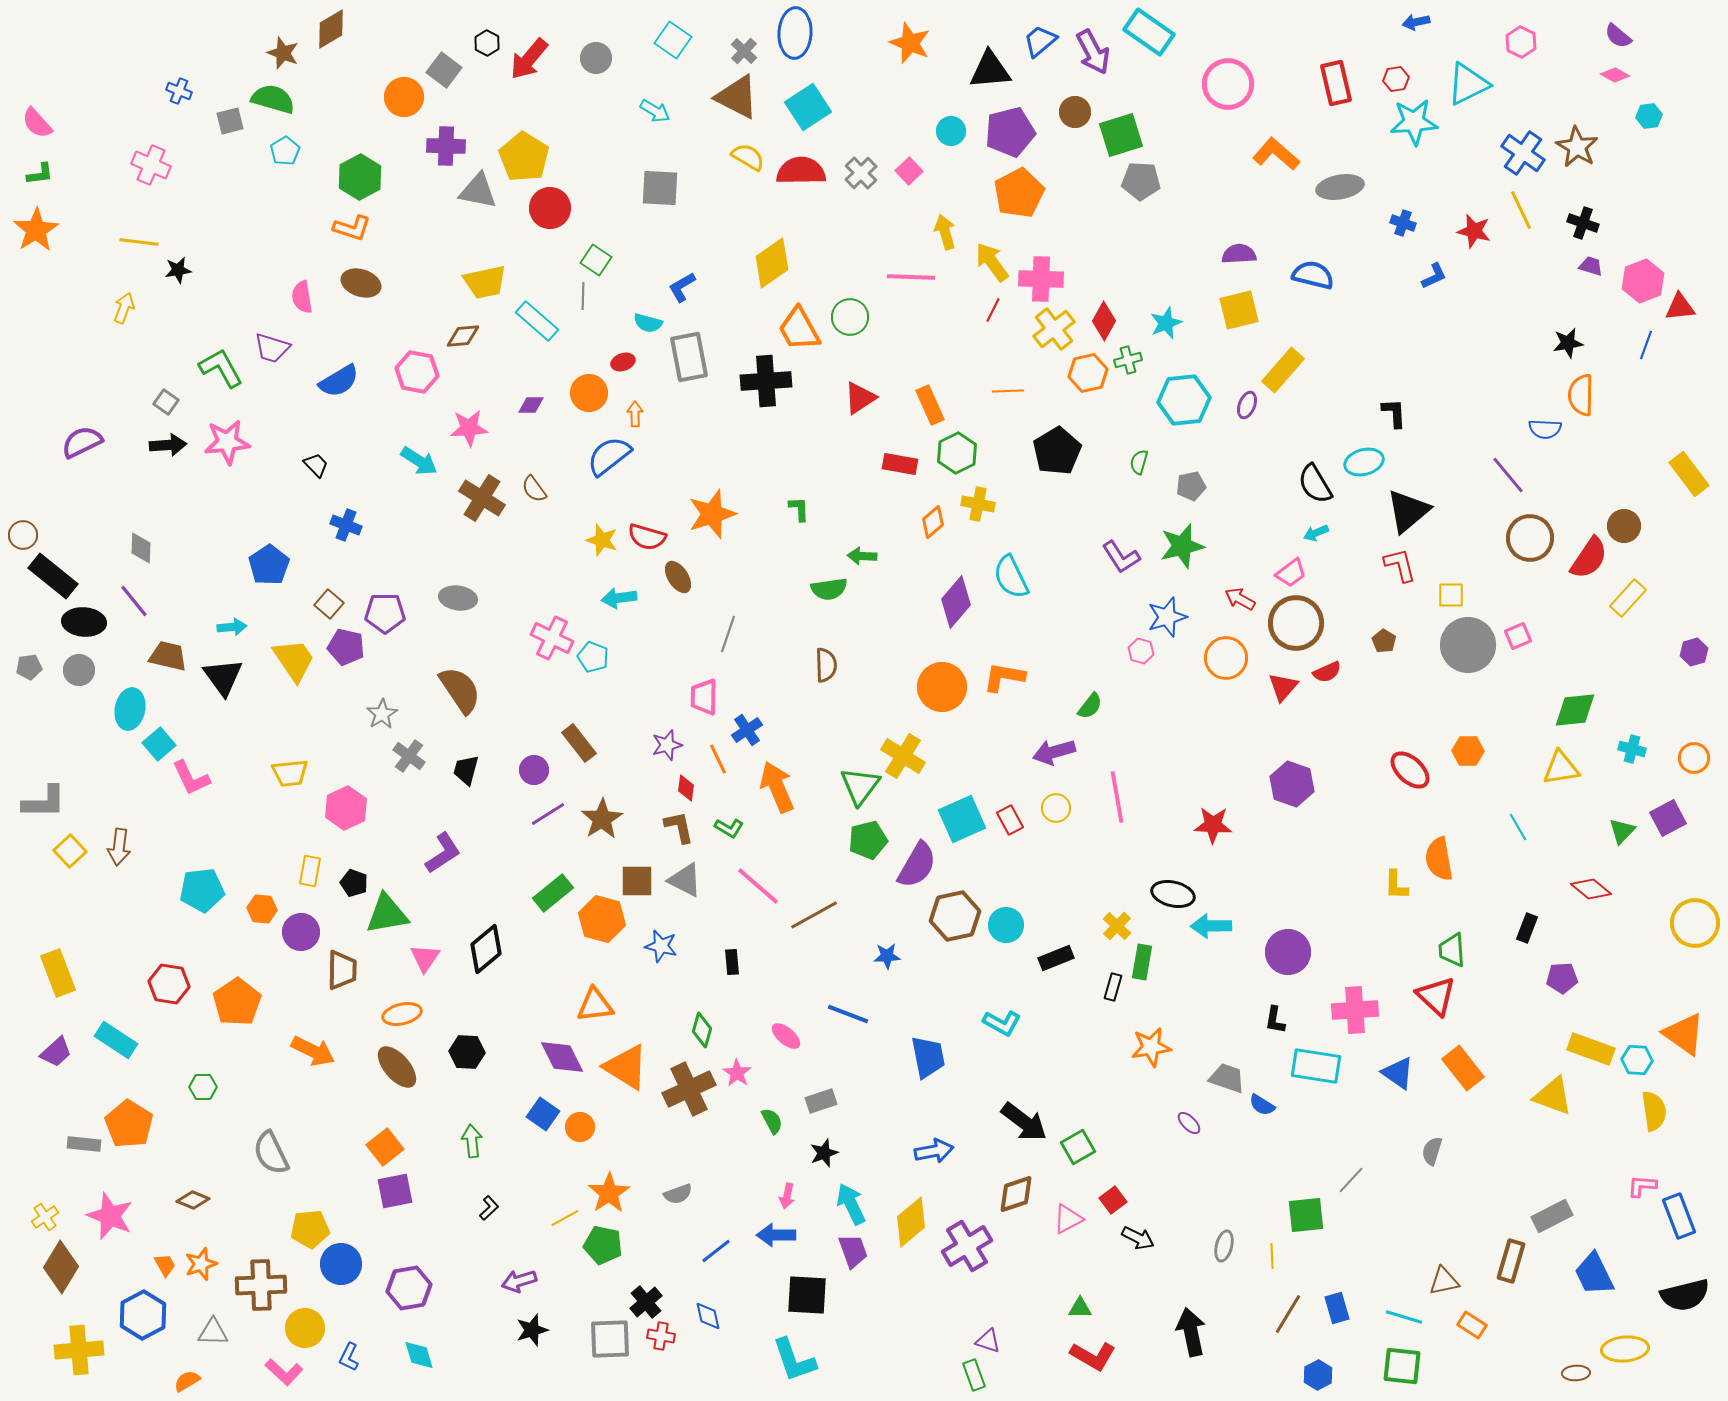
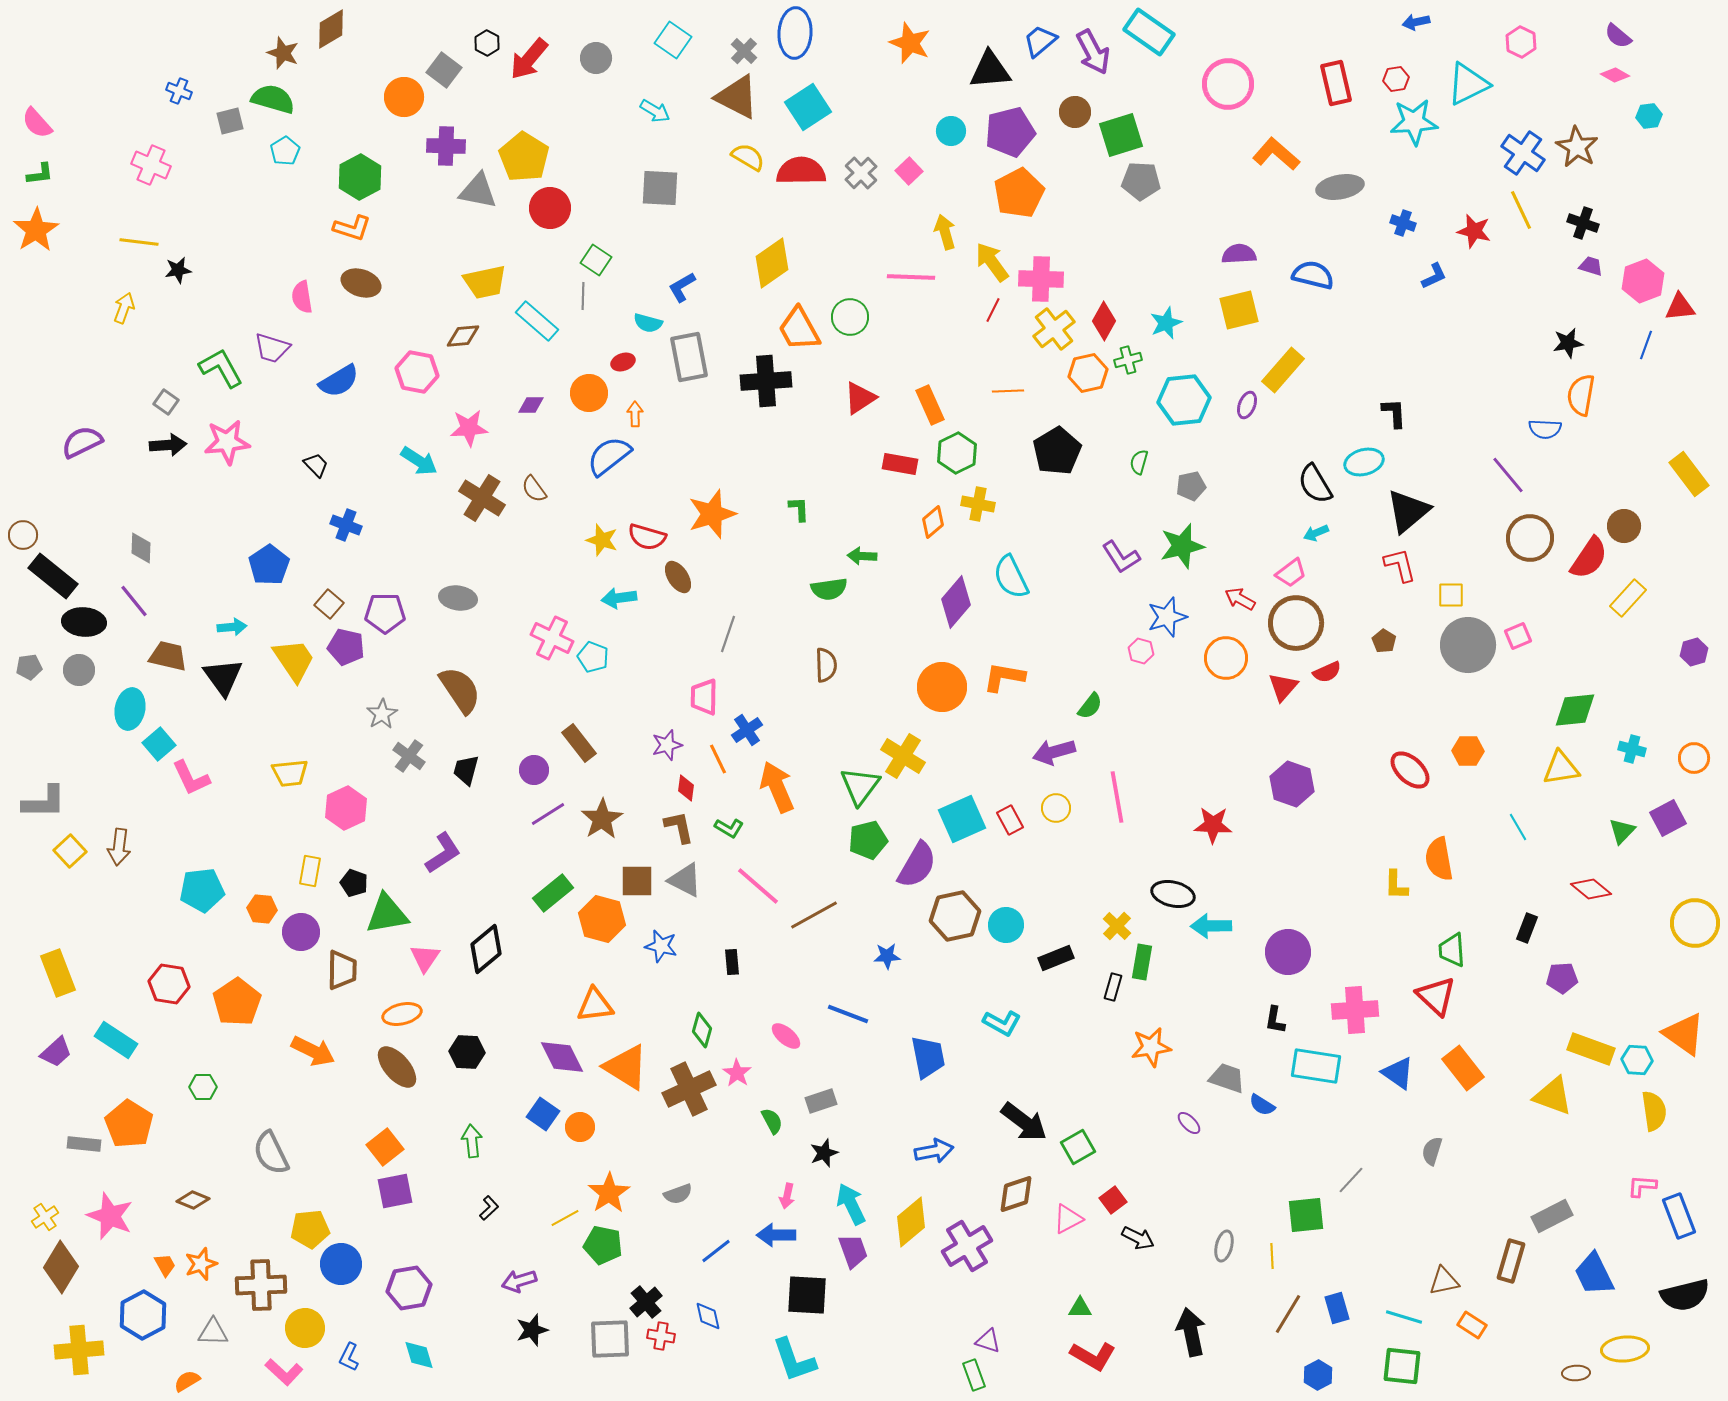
orange semicircle at (1581, 395): rotated 9 degrees clockwise
